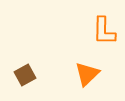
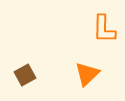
orange L-shape: moved 2 px up
